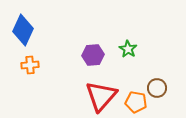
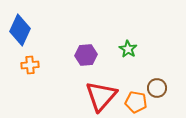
blue diamond: moved 3 px left
purple hexagon: moved 7 px left
